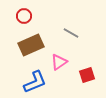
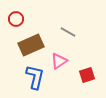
red circle: moved 8 px left, 3 px down
gray line: moved 3 px left, 1 px up
pink triangle: moved 1 px up
blue L-shape: moved 5 px up; rotated 55 degrees counterclockwise
